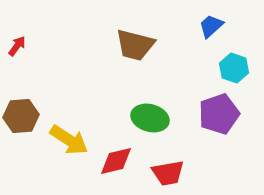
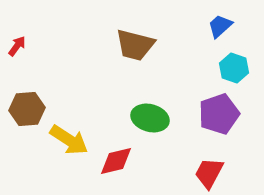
blue trapezoid: moved 9 px right
brown hexagon: moved 6 px right, 7 px up
red trapezoid: moved 41 px right; rotated 128 degrees clockwise
